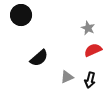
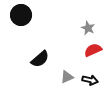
black semicircle: moved 1 px right, 1 px down
black arrow: rotated 91 degrees counterclockwise
